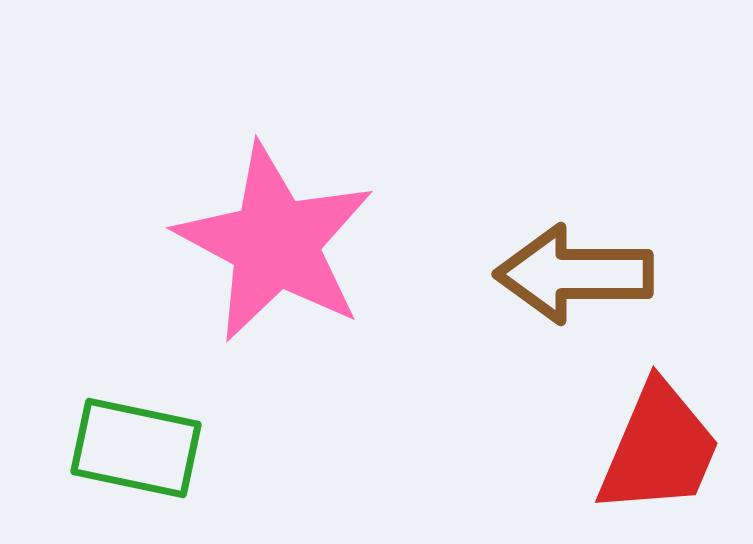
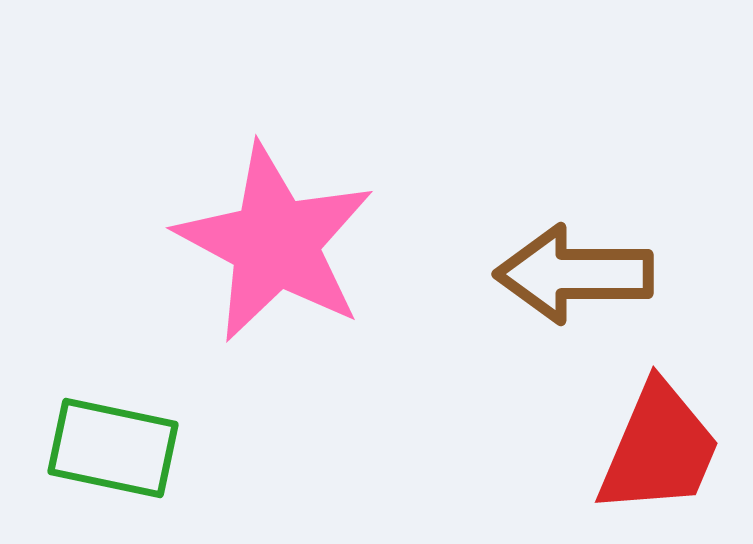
green rectangle: moved 23 px left
